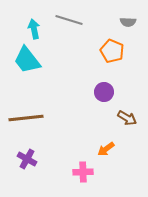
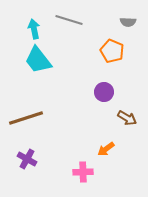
cyan trapezoid: moved 11 px right
brown line: rotated 12 degrees counterclockwise
